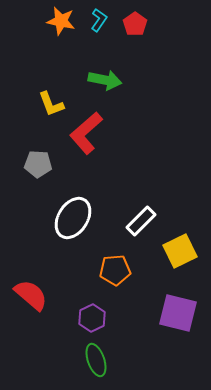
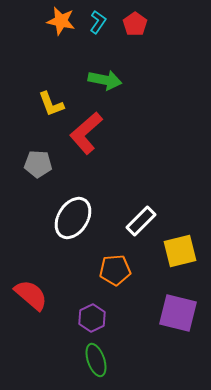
cyan L-shape: moved 1 px left, 2 px down
yellow square: rotated 12 degrees clockwise
